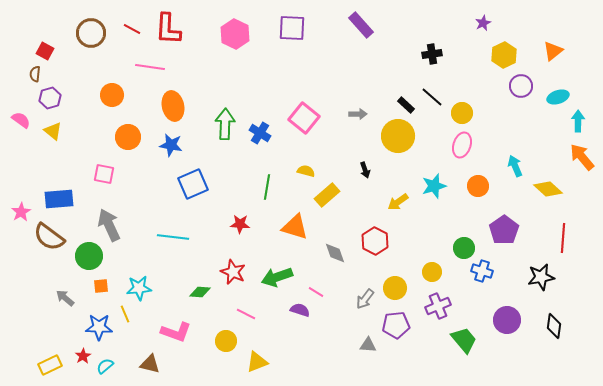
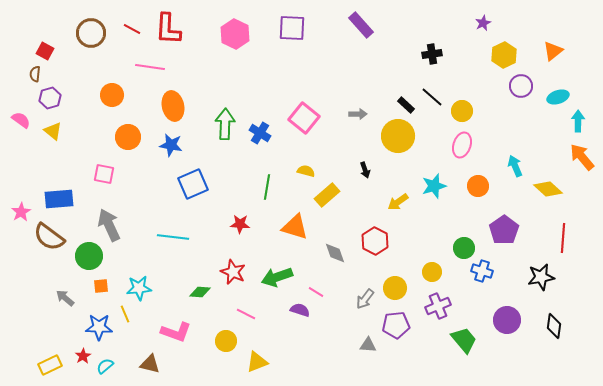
yellow circle at (462, 113): moved 2 px up
